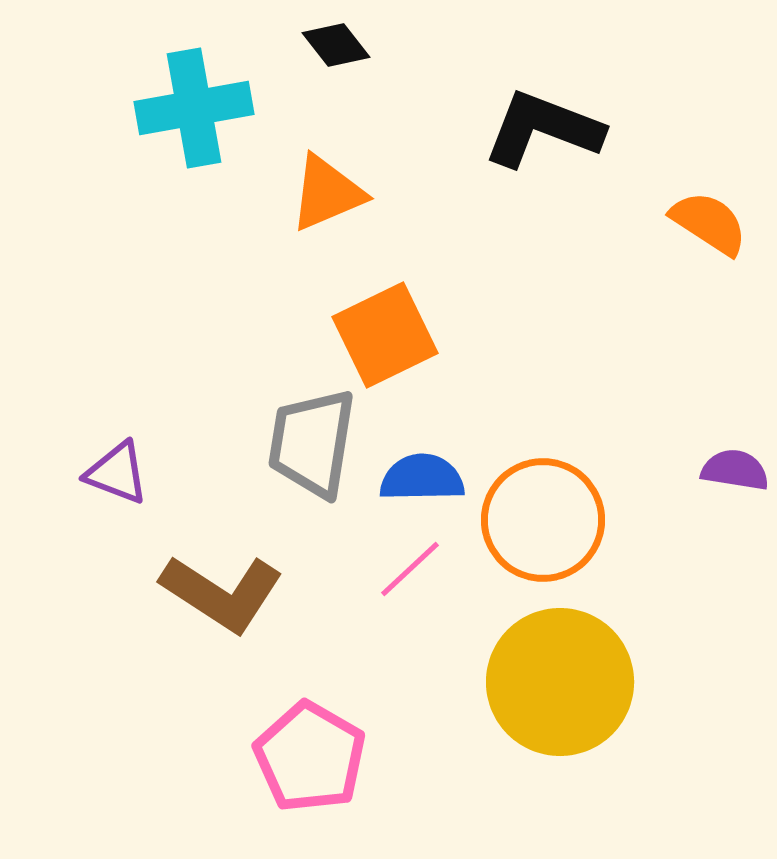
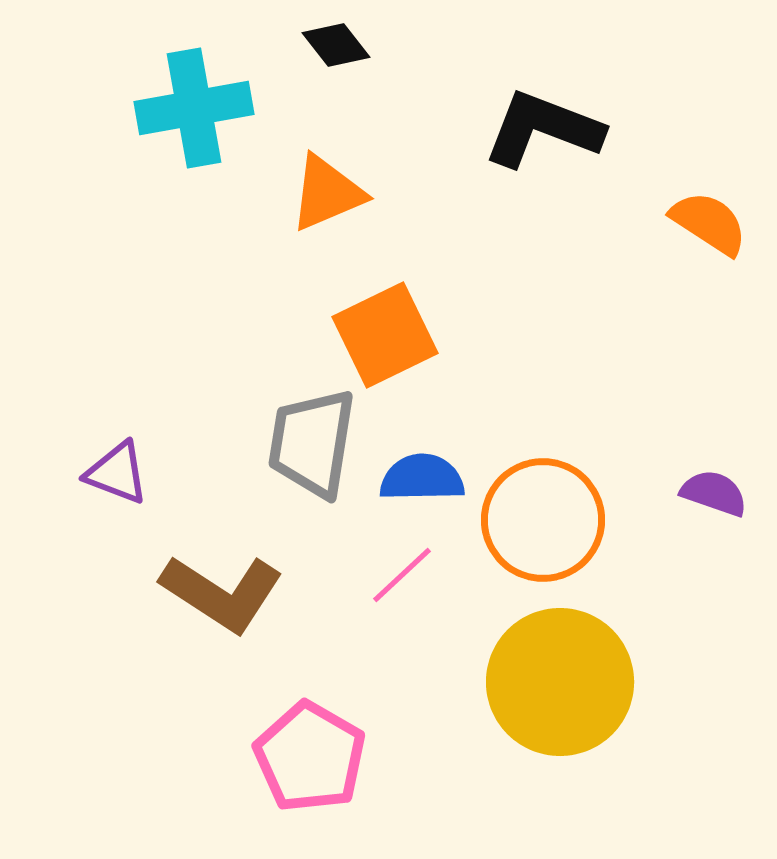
purple semicircle: moved 21 px left, 23 px down; rotated 10 degrees clockwise
pink line: moved 8 px left, 6 px down
